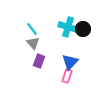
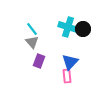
gray triangle: moved 1 px left, 1 px up
pink rectangle: rotated 24 degrees counterclockwise
